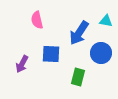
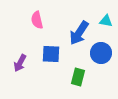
purple arrow: moved 2 px left, 1 px up
